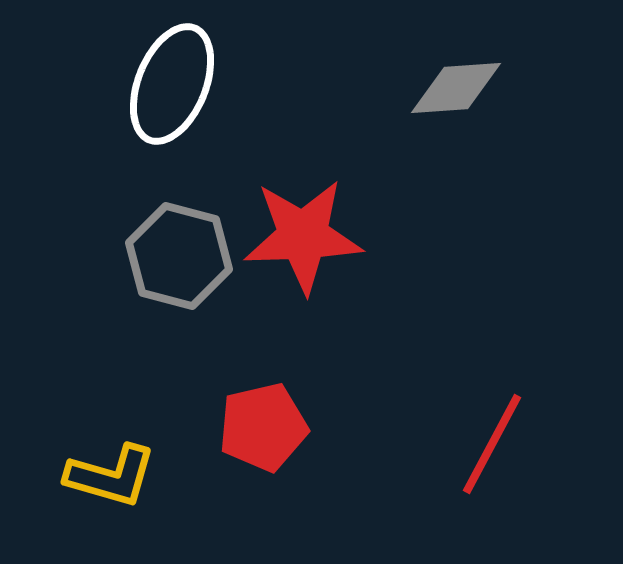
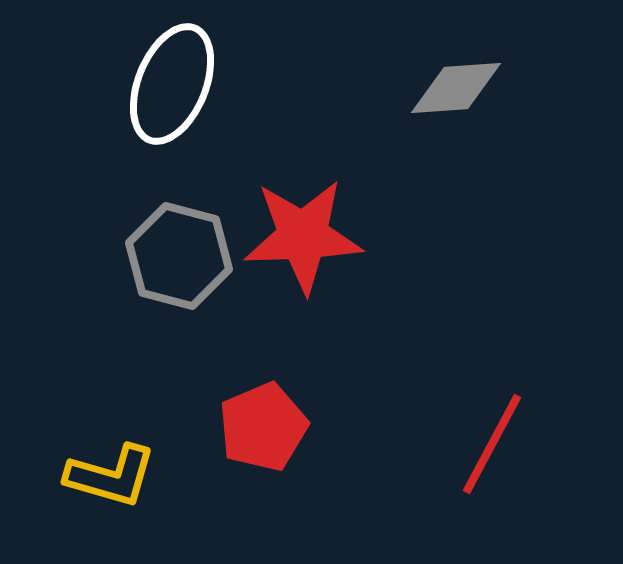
red pentagon: rotated 10 degrees counterclockwise
